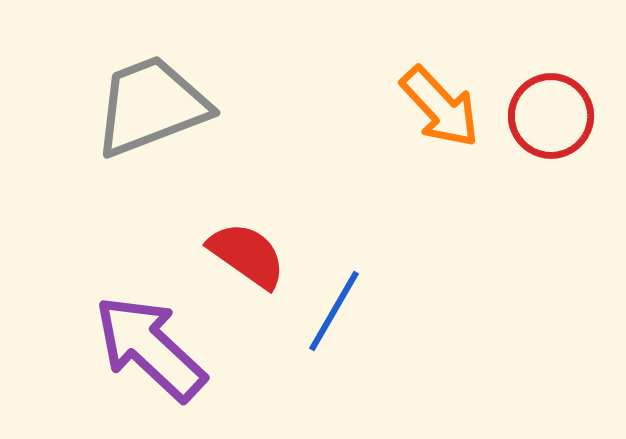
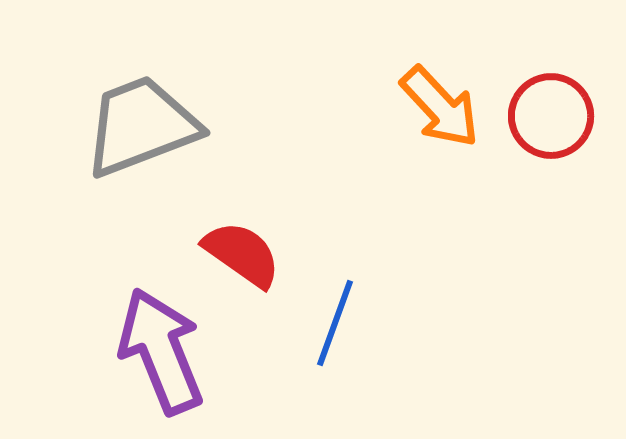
gray trapezoid: moved 10 px left, 20 px down
red semicircle: moved 5 px left, 1 px up
blue line: moved 1 px right, 12 px down; rotated 10 degrees counterclockwise
purple arrow: moved 11 px right, 3 px down; rotated 25 degrees clockwise
